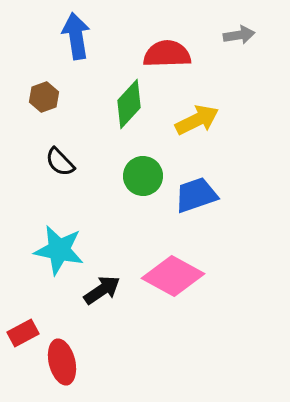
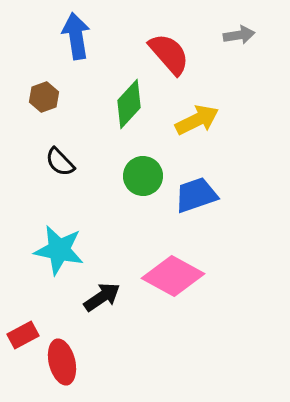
red semicircle: moved 2 px right; rotated 51 degrees clockwise
black arrow: moved 7 px down
red rectangle: moved 2 px down
